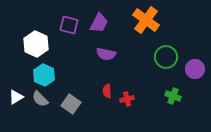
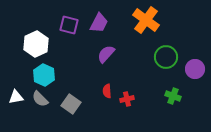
white hexagon: rotated 10 degrees clockwise
purple semicircle: rotated 120 degrees clockwise
white triangle: rotated 21 degrees clockwise
